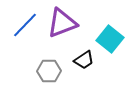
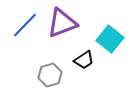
gray hexagon: moved 1 px right, 4 px down; rotated 15 degrees counterclockwise
